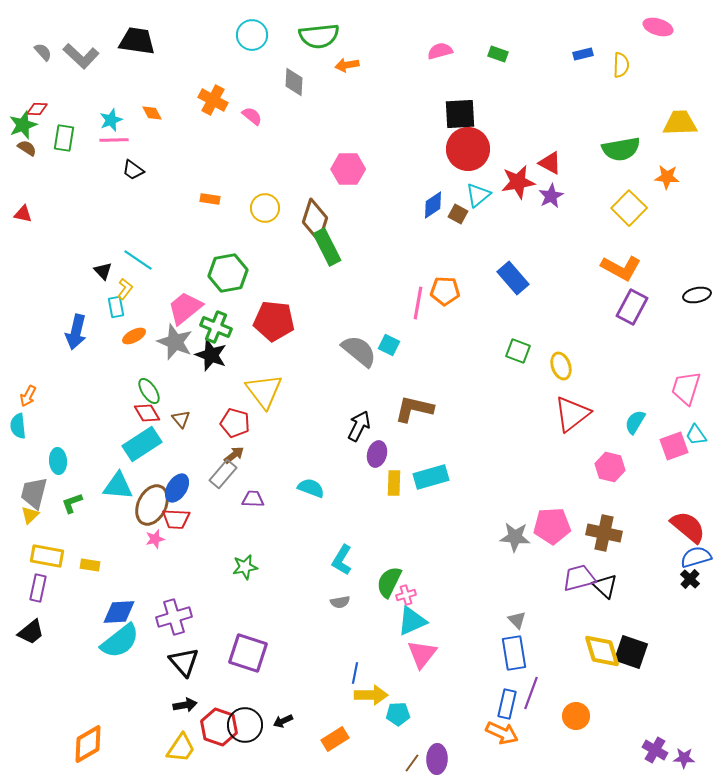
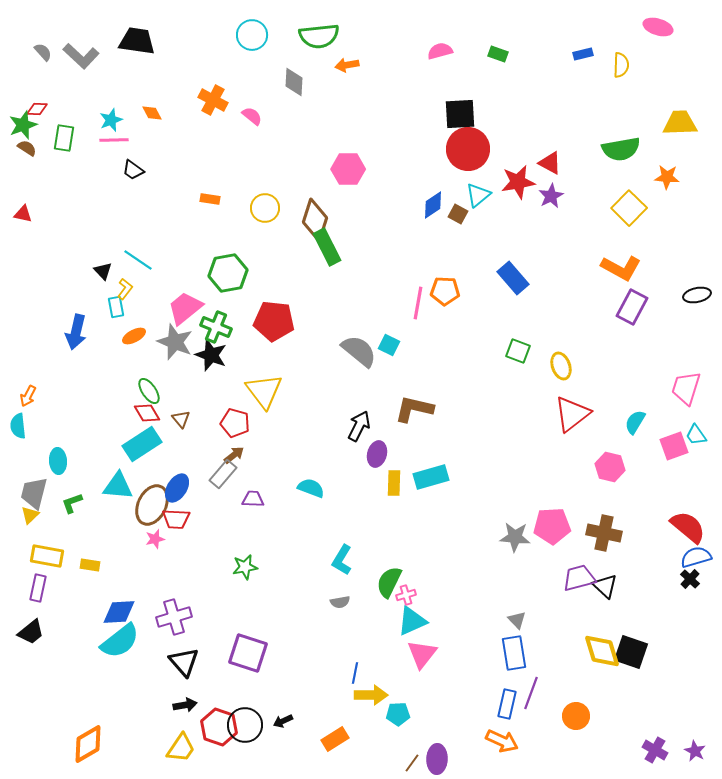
orange arrow at (502, 733): moved 8 px down
purple star at (684, 758): moved 11 px right, 7 px up; rotated 25 degrees clockwise
